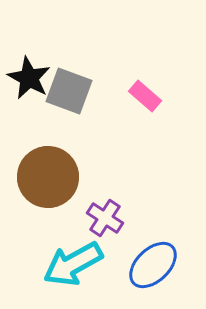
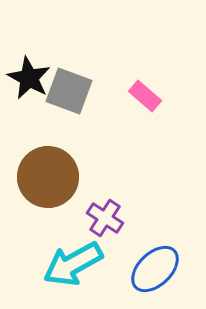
blue ellipse: moved 2 px right, 4 px down
